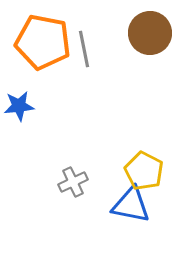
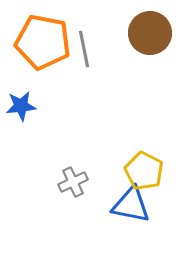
blue star: moved 2 px right
